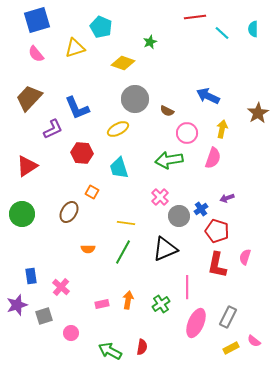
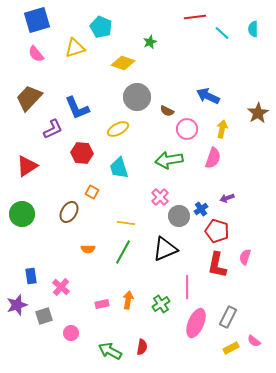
gray circle at (135, 99): moved 2 px right, 2 px up
pink circle at (187, 133): moved 4 px up
